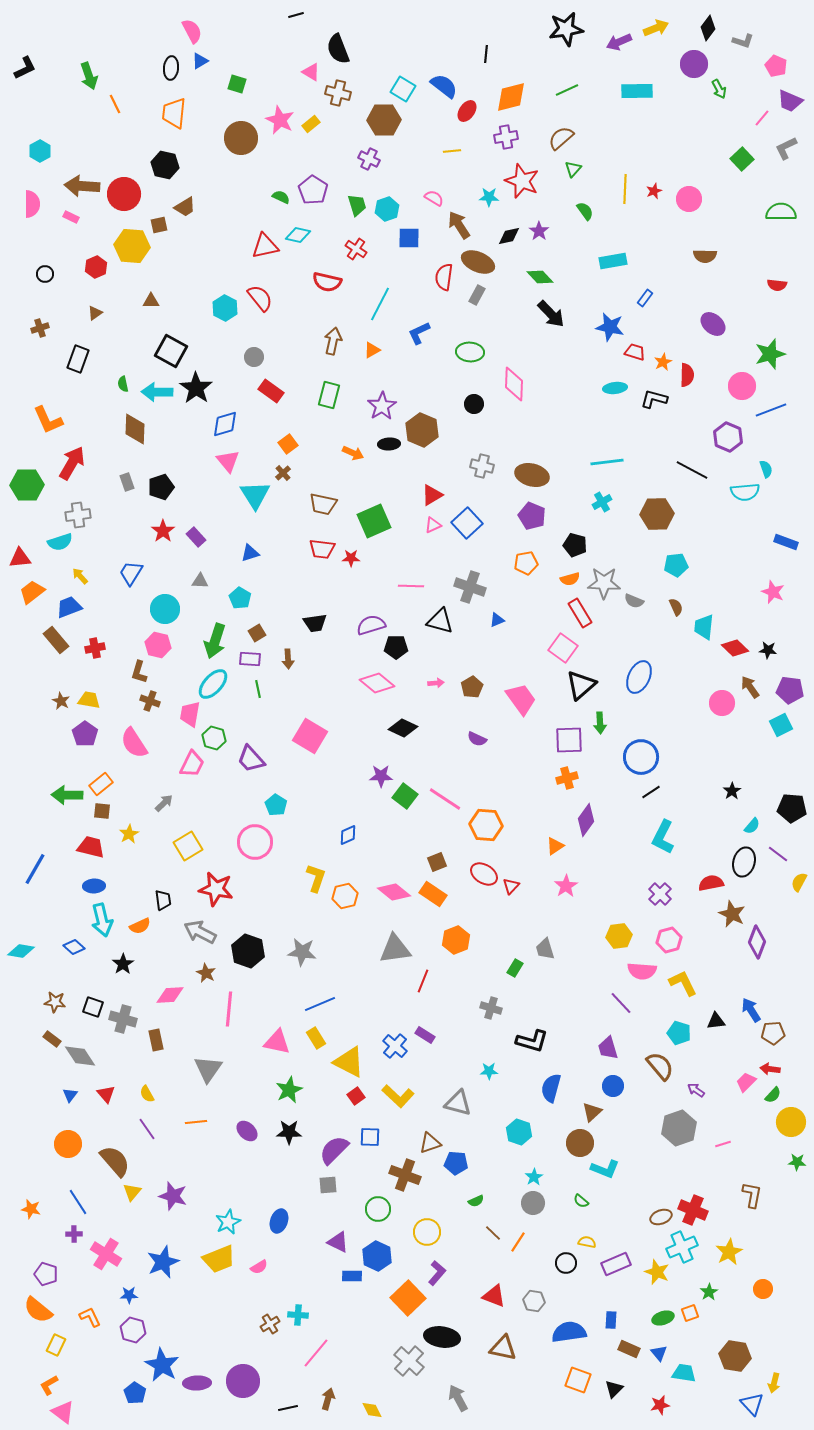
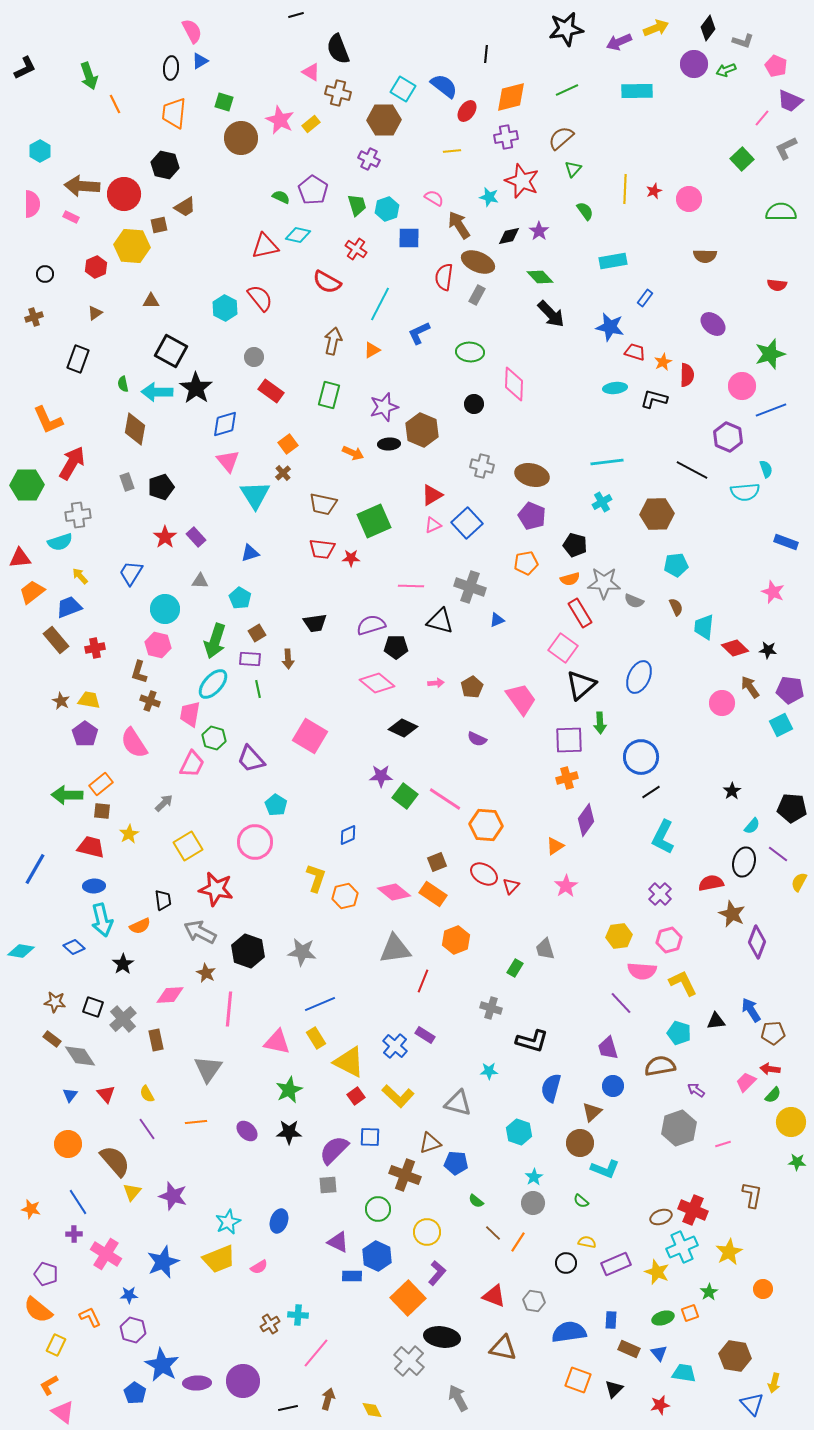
green square at (237, 84): moved 13 px left, 18 px down
green arrow at (719, 89): moved 7 px right, 19 px up; rotated 96 degrees clockwise
cyan star at (489, 197): rotated 12 degrees clockwise
red semicircle at (327, 282): rotated 16 degrees clockwise
brown cross at (40, 328): moved 6 px left, 11 px up
purple star at (382, 406): moved 2 px right, 1 px down; rotated 16 degrees clockwise
brown diamond at (135, 429): rotated 8 degrees clockwise
red star at (163, 531): moved 2 px right, 6 px down
gray cross at (123, 1019): rotated 32 degrees clockwise
brown semicircle at (660, 1066): rotated 60 degrees counterclockwise
green semicircle at (476, 1201): rotated 63 degrees clockwise
